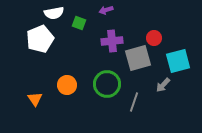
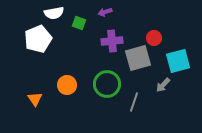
purple arrow: moved 1 px left, 2 px down
white pentagon: moved 2 px left
